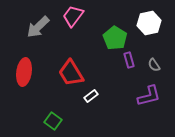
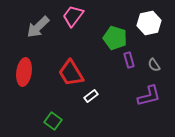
green pentagon: rotated 15 degrees counterclockwise
